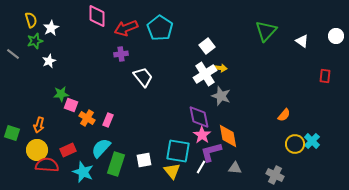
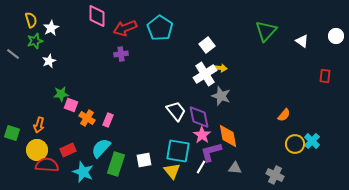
red arrow at (126, 28): moved 1 px left
white square at (207, 46): moved 1 px up
white trapezoid at (143, 77): moved 33 px right, 34 px down
